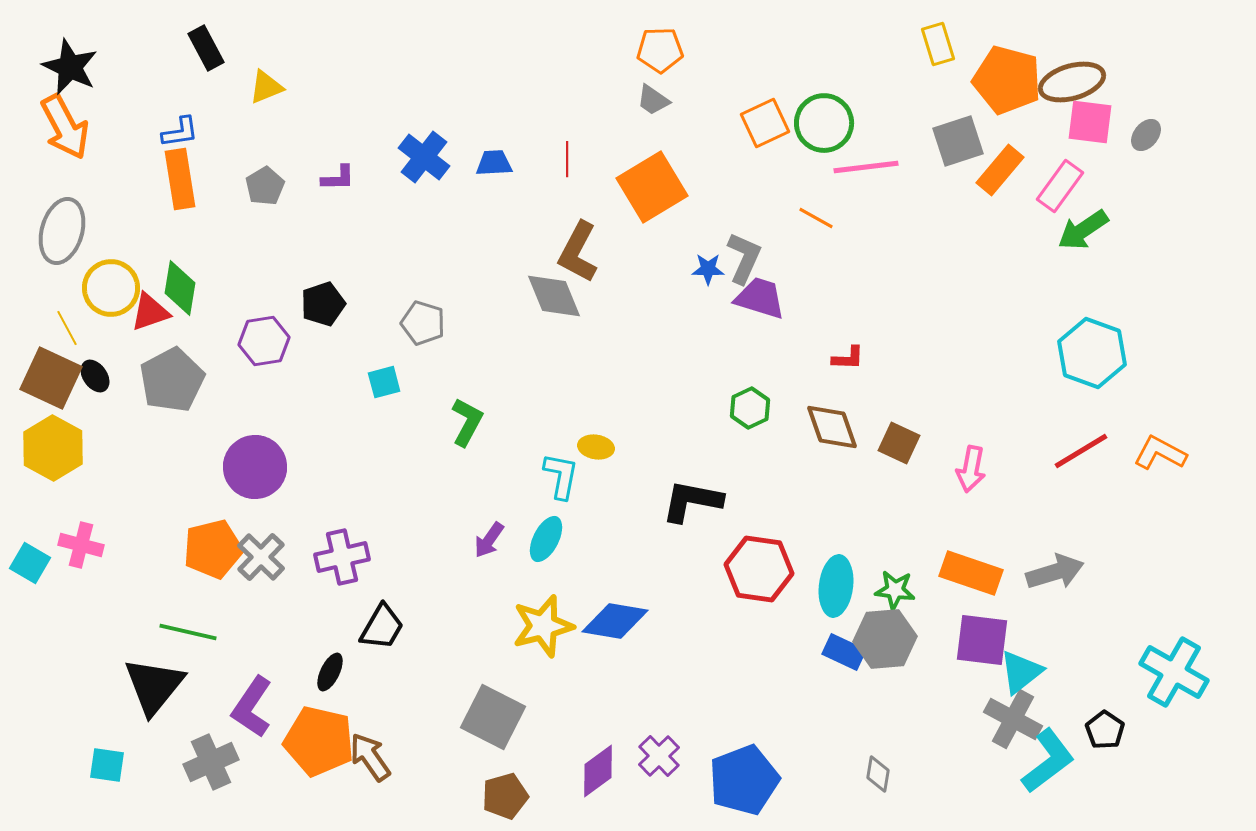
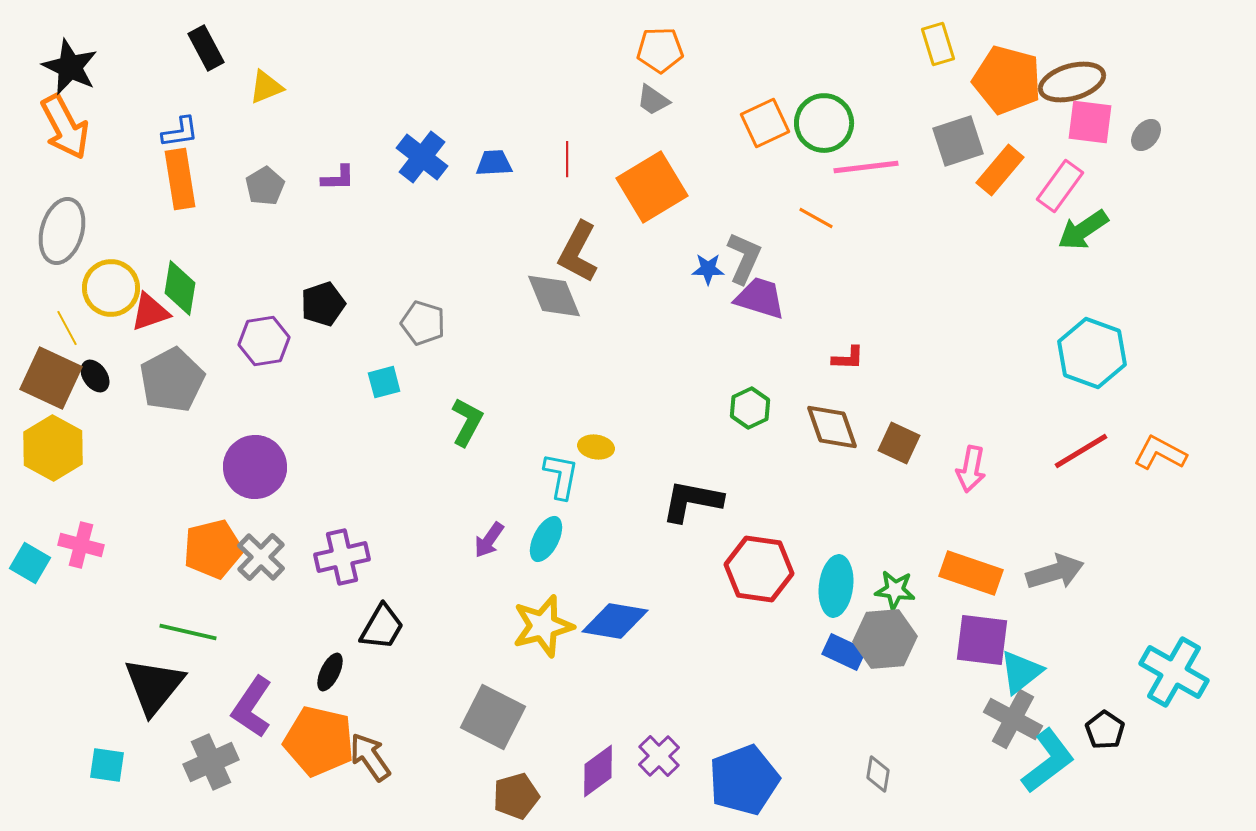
blue cross at (424, 157): moved 2 px left
brown pentagon at (505, 796): moved 11 px right
